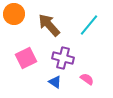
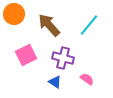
pink square: moved 3 px up
